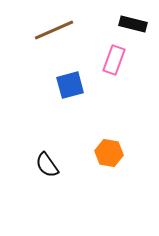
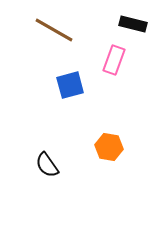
brown line: rotated 54 degrees clockwise
orange hexagon: moved 6 px up
